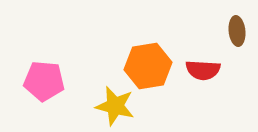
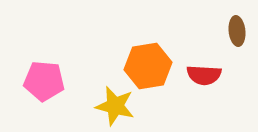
red semicircle: moved 1 px right, 5 px down
